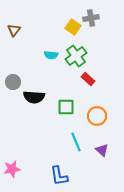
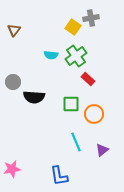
green square: moved 5 px right, 3 px up
orange circle: moved 3 px left, 2 px up
purple triangle: rotated 40 degrees clockwise
